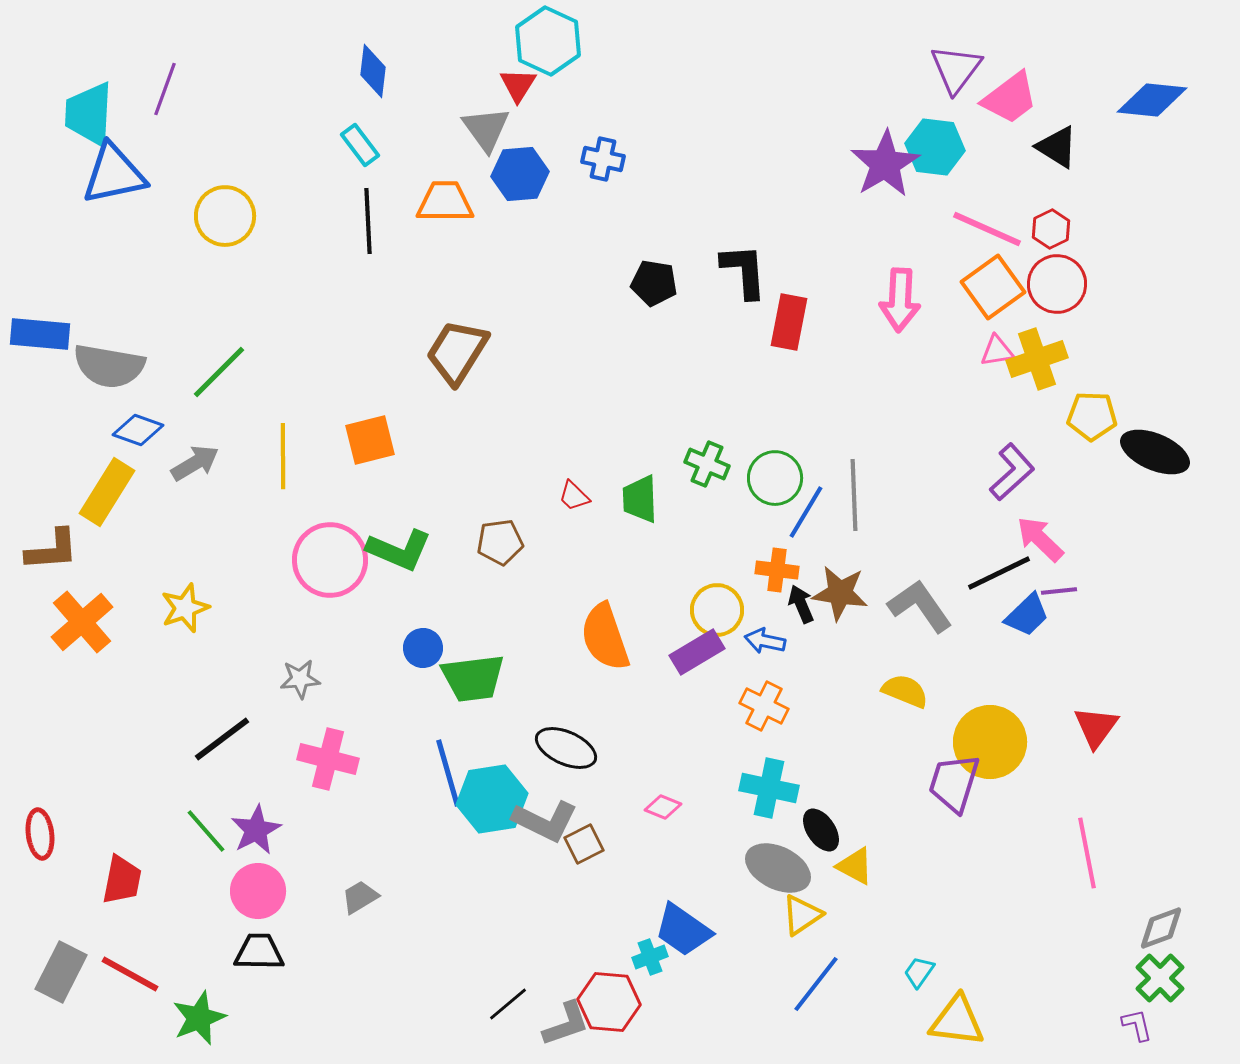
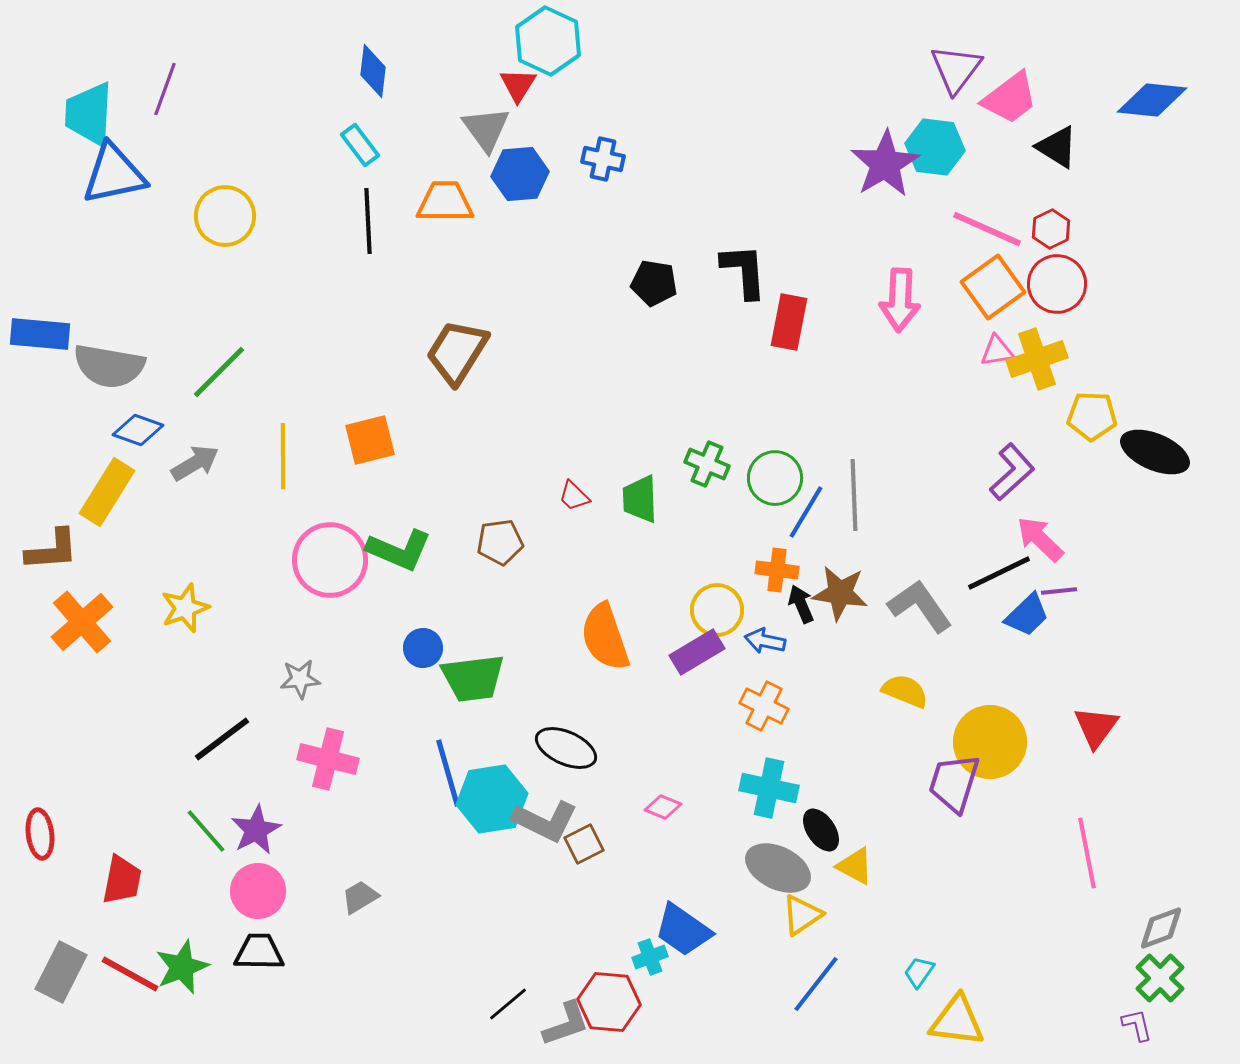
green star at (199, 1018): moved 17 px left, 51 px up
